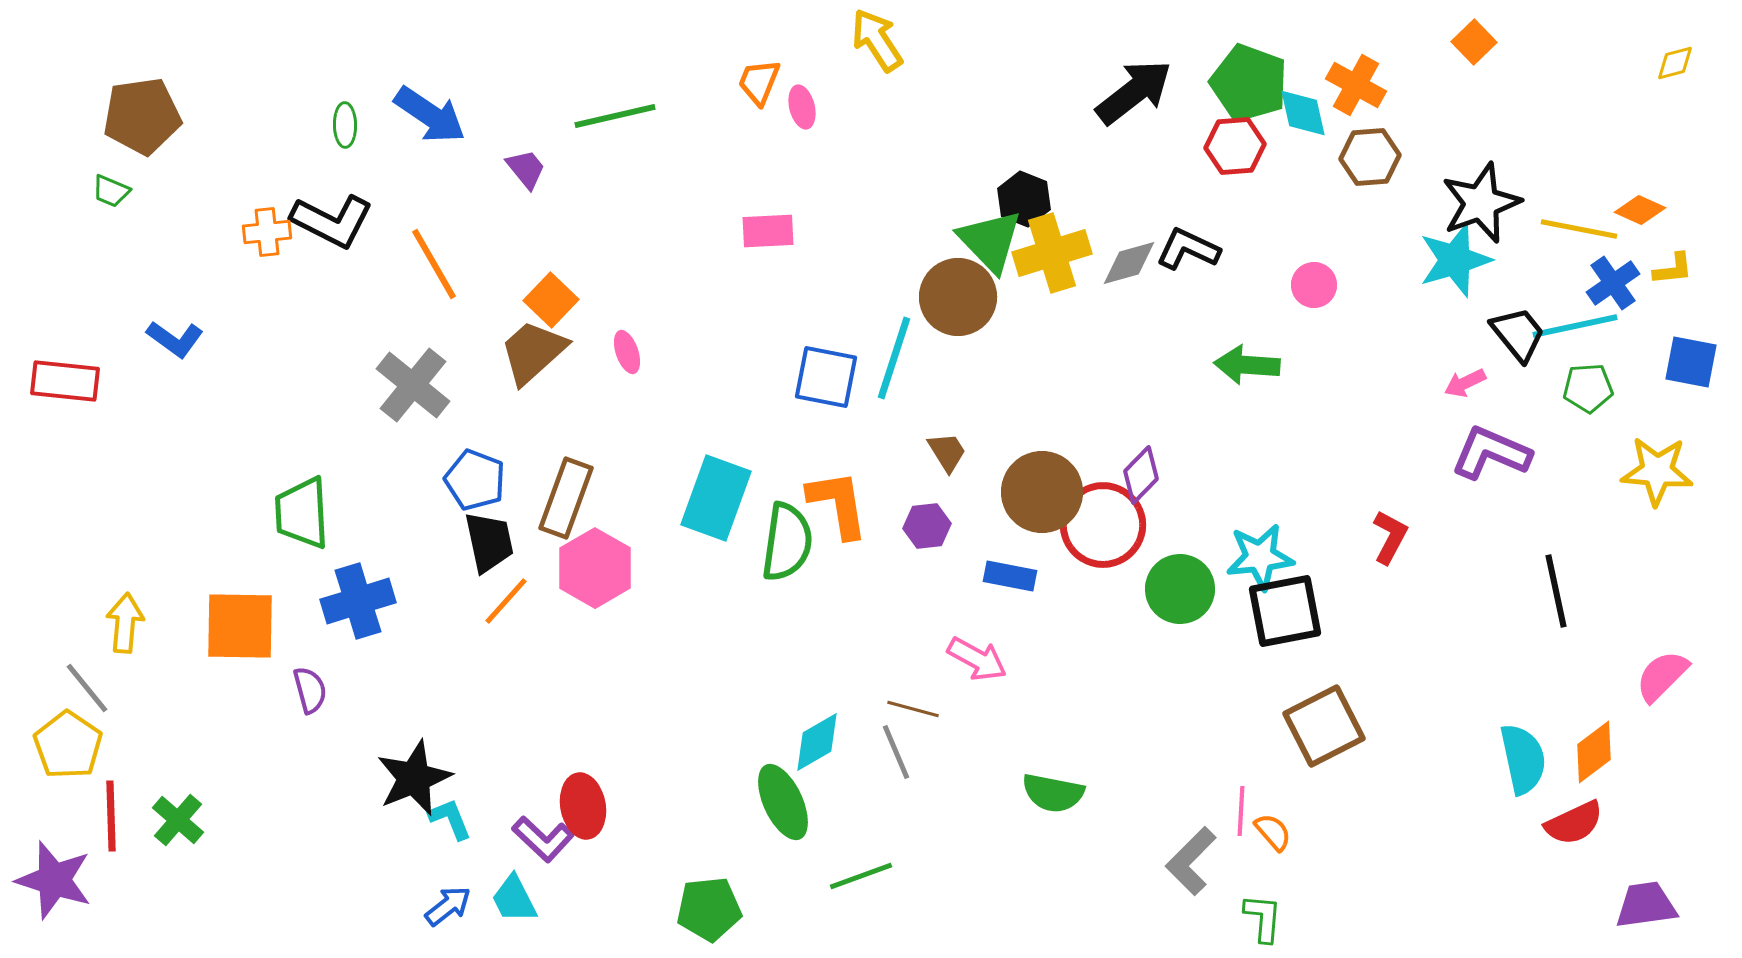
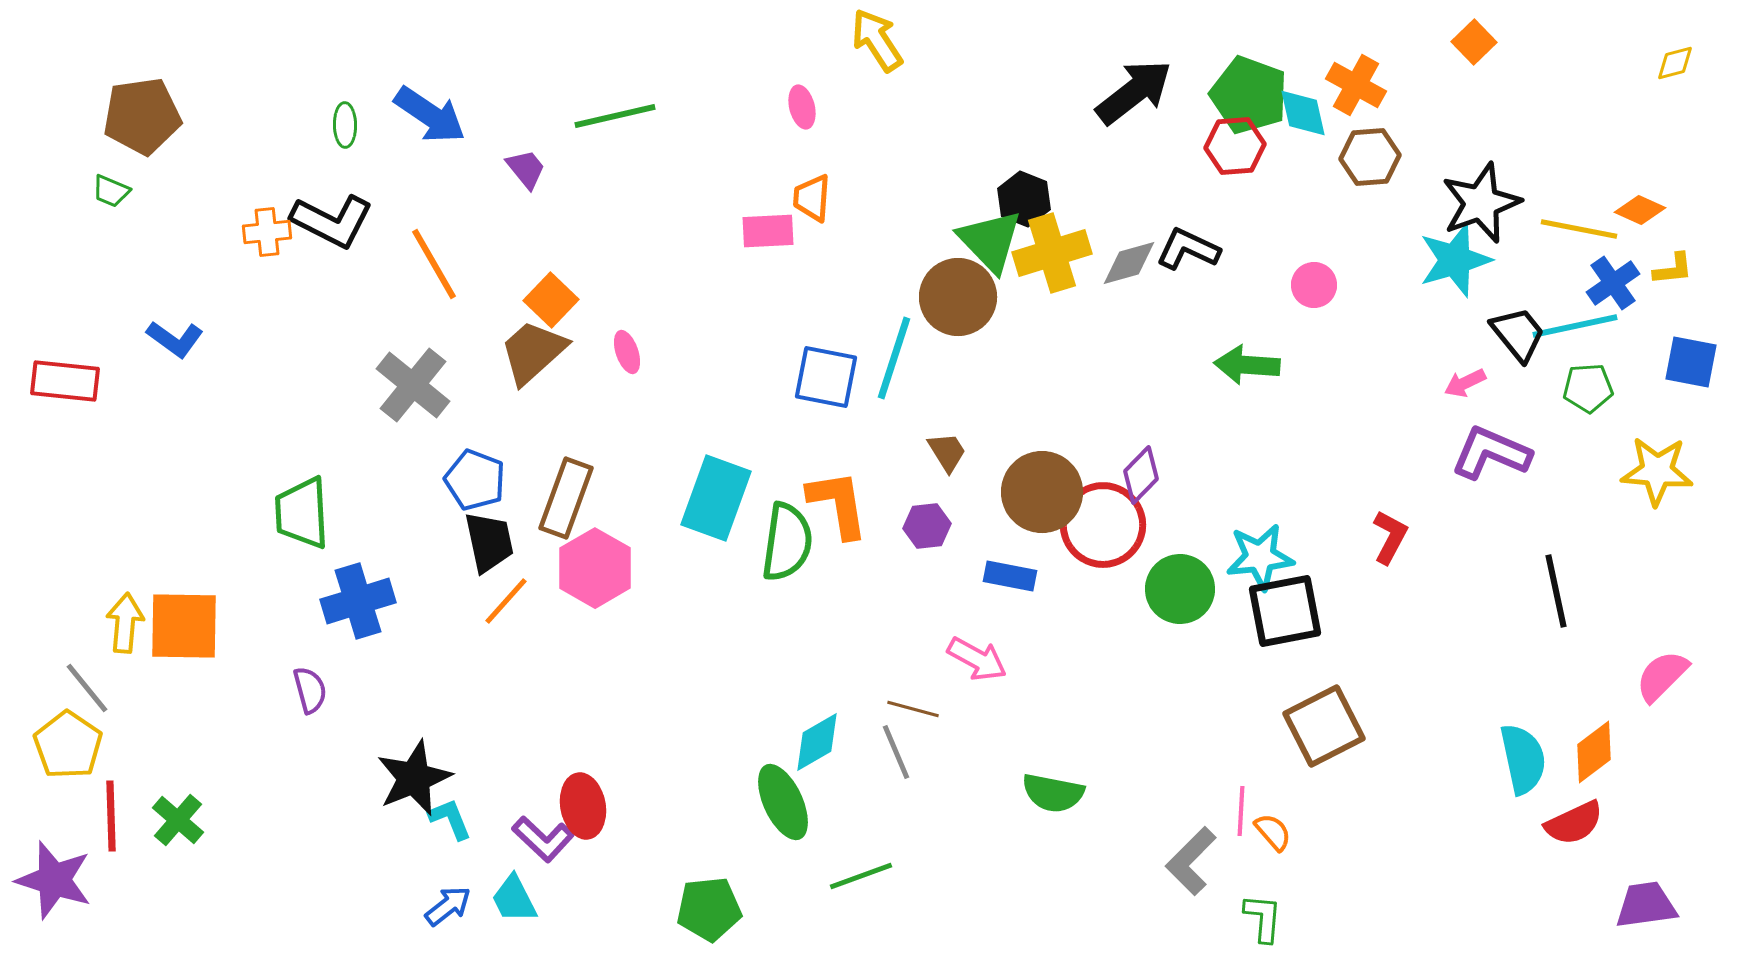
orange trapezoid at (759, 82): moved 53 px right, 116 px down; rotated 18 degrees counterclockwise
green pentagon at (1249, 83): moved 12 px down
orange square at (240, 626): moved 56 px left
